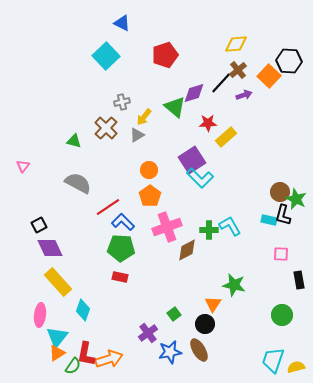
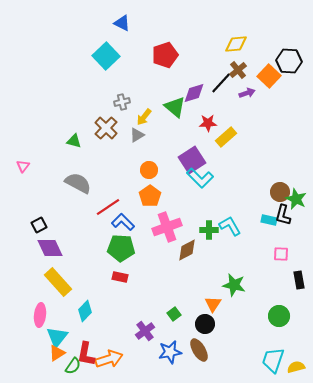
purple arrow at (244, 95): moved 3 px right, 2 px up
cyan diamond at (83, 310): moved 2 px right, 1 px down; rotated 25 degrees clockwise
green circle at (282, 315): moved 3 px left, 1 px down
purple cross at (148, 333): moved 3 px left, 2 px up
